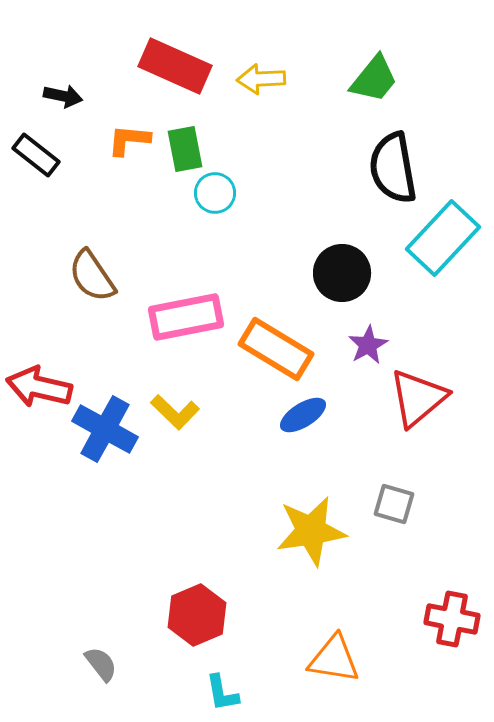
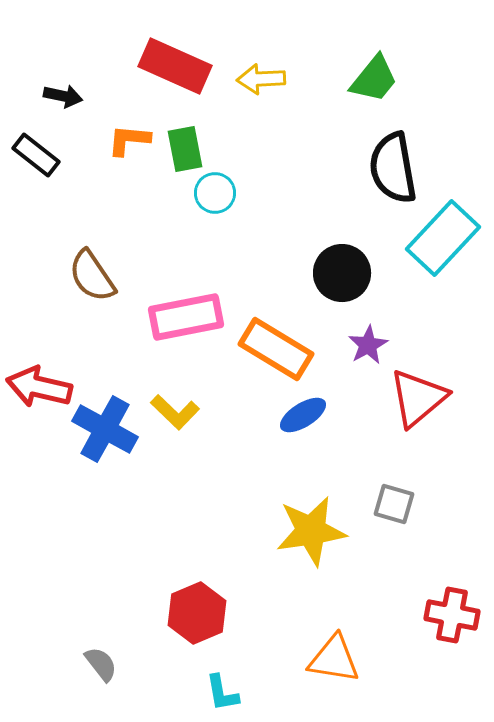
red hexagon: moved 2 px up
red cross: moved 4 px up
